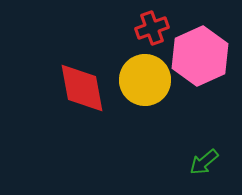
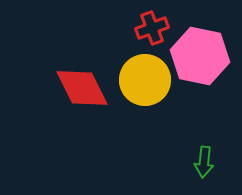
pink hexagon: rotated 24 degrees counterclockwise
red diamond: rotated 16 degrees counterclockwise
green arrow: rotated 44 degrees counterclockwise
